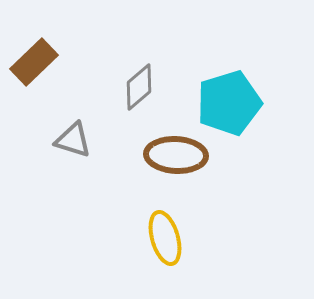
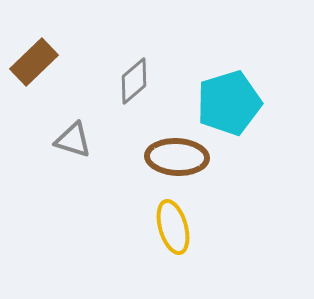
gray diamond: moved 5 px left, 6 px up
brown ellipse: moved 1 px right, 2 px down
yellow ellipse: moved 8 px right, 11 px up
